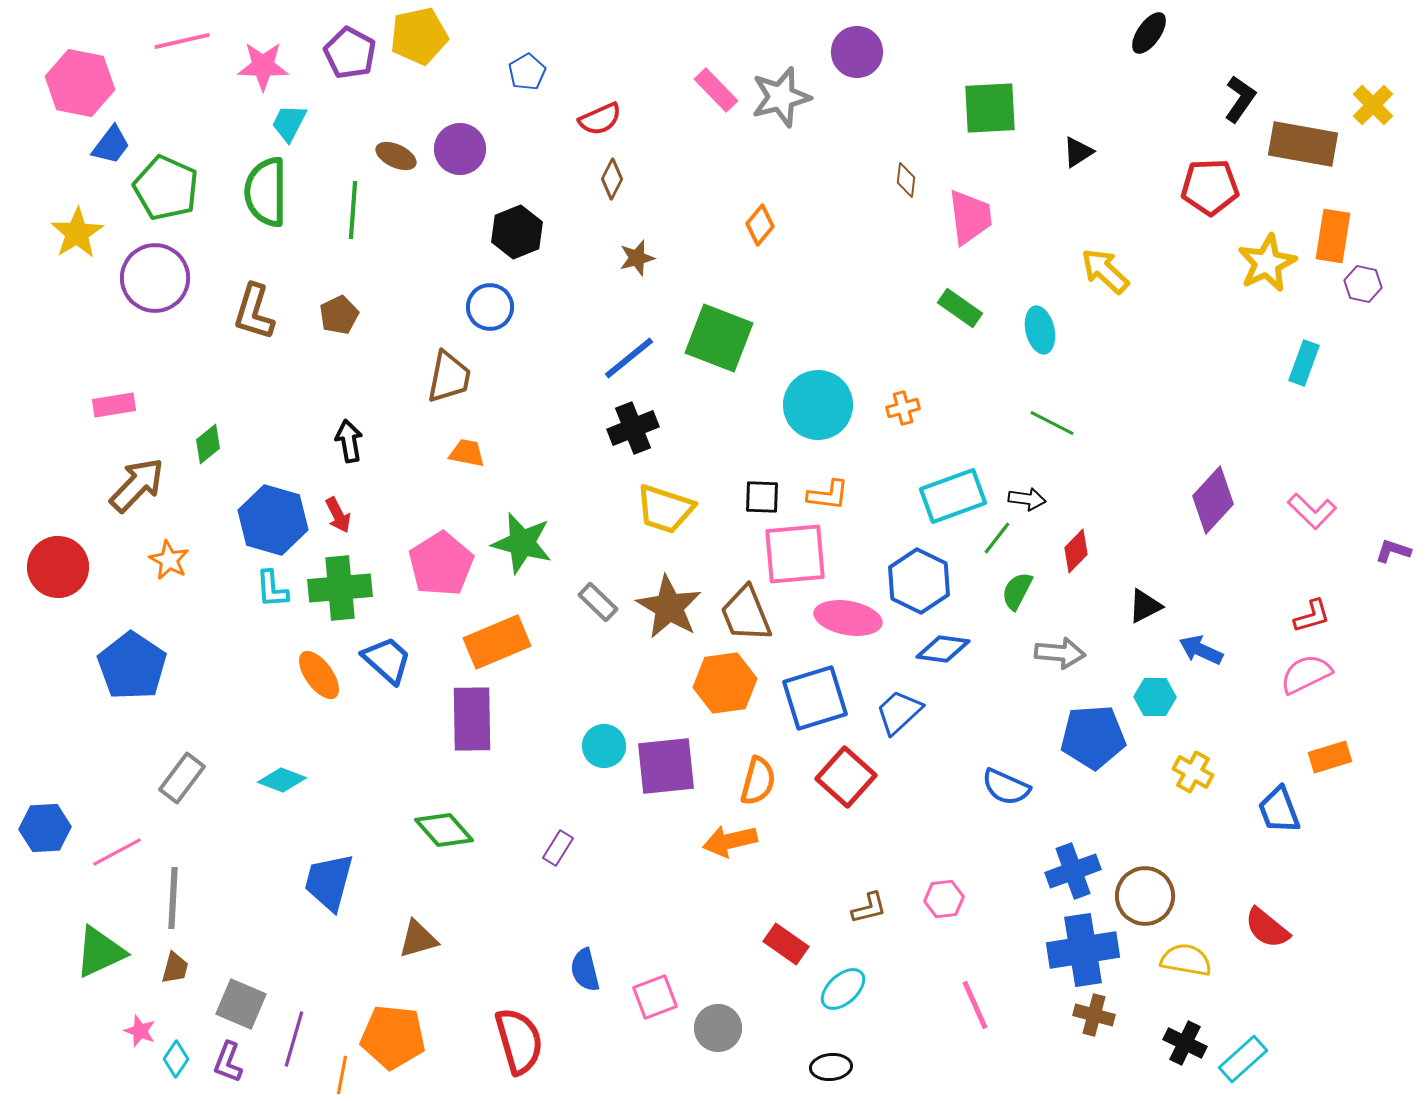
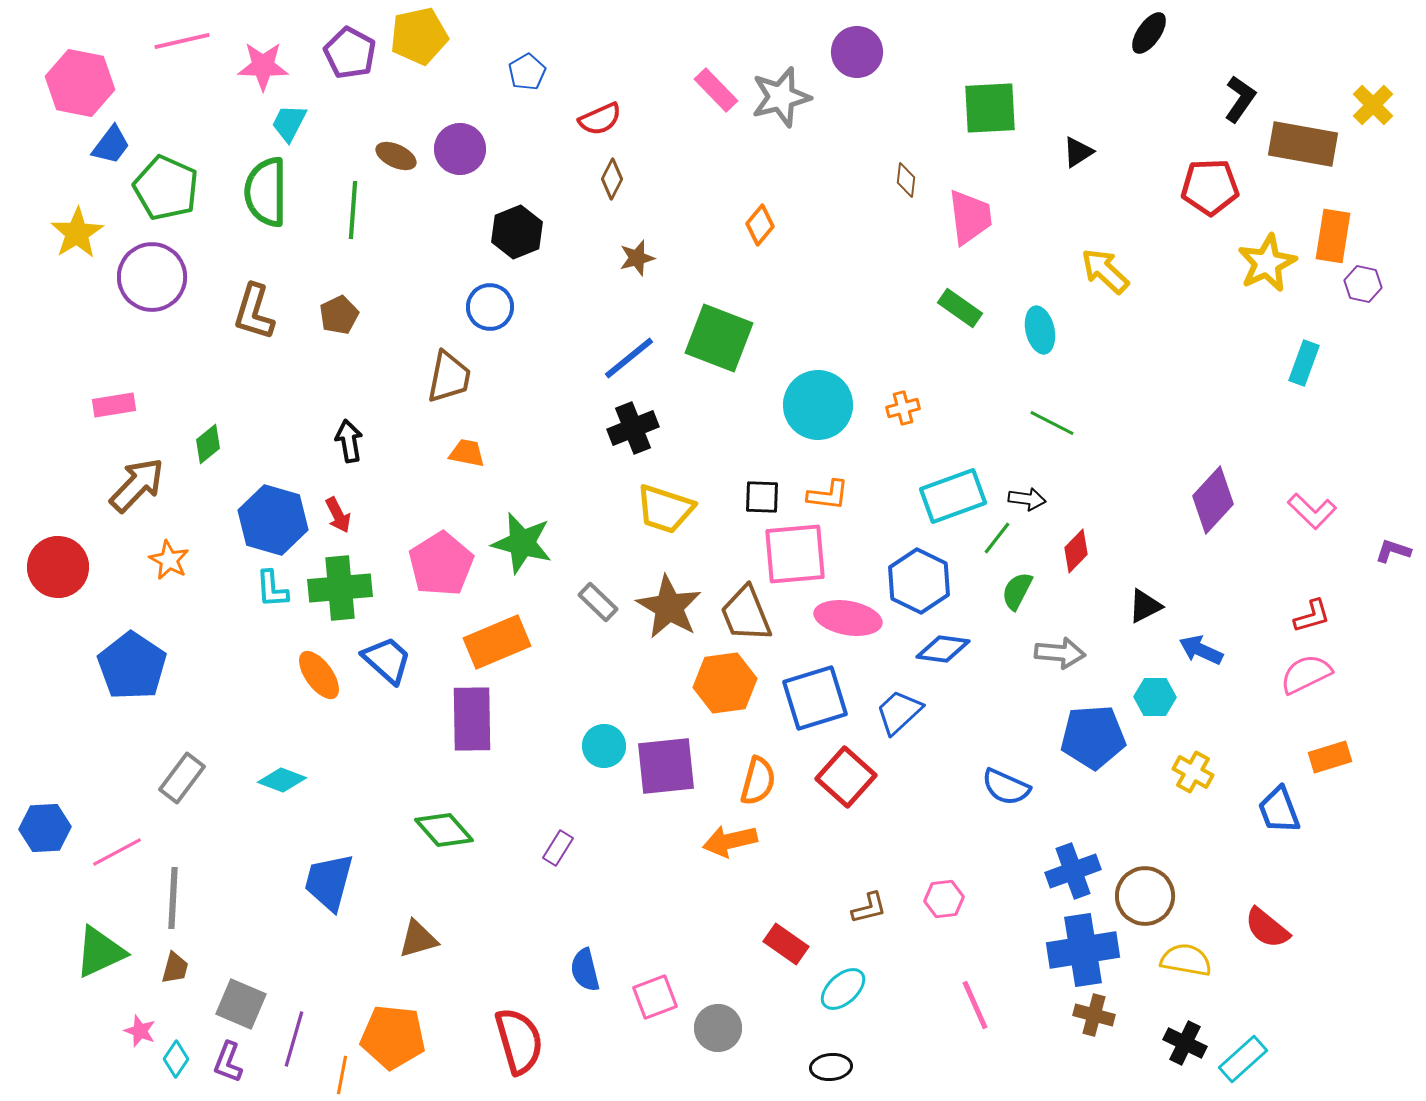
purple circle at (155, 278): moved 3 px left, 1 px up
